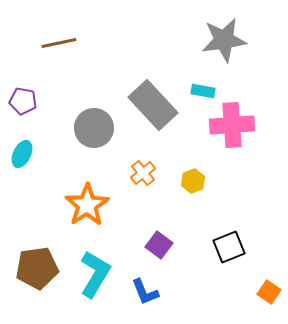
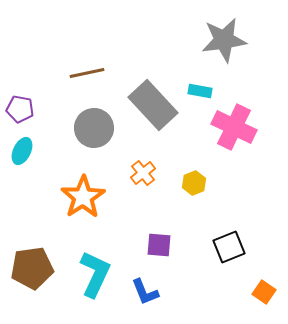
brown line: moved 28 px right, 30 px down
cyan rectangle: moved 3 px left
purple pentagon: moved 3 px left, 8 px down
pink cross: moved 2 px right, 2 px down; rotated 30 degrees clockwise
cyan ellipse: moved 3 px up
yellow hexagon: moved 1 px right, 2 px down
orange star: moved 4 px left, 8 px up
purple square: rotated 32 degrees counterclockwise
brown pentagon: moved 5 px left
cyan L-shape: rotated 6 degrees counterclockwise
orange square: moved 5 px left
